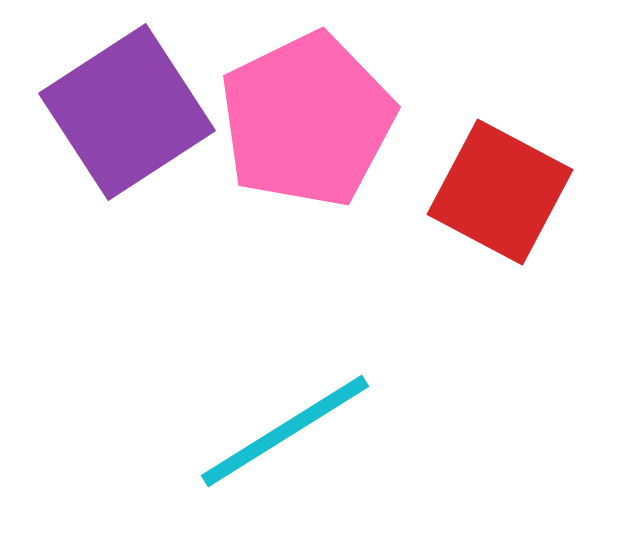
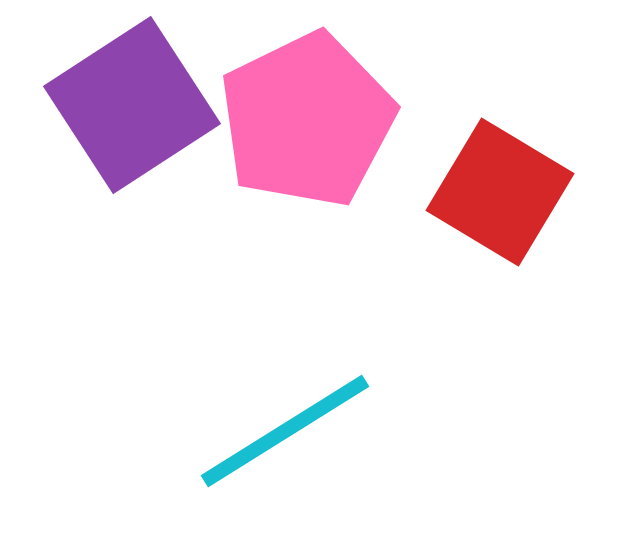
purple square: moved 5 px right, 7 px up
red square: rotated 3 degrees clockwise
